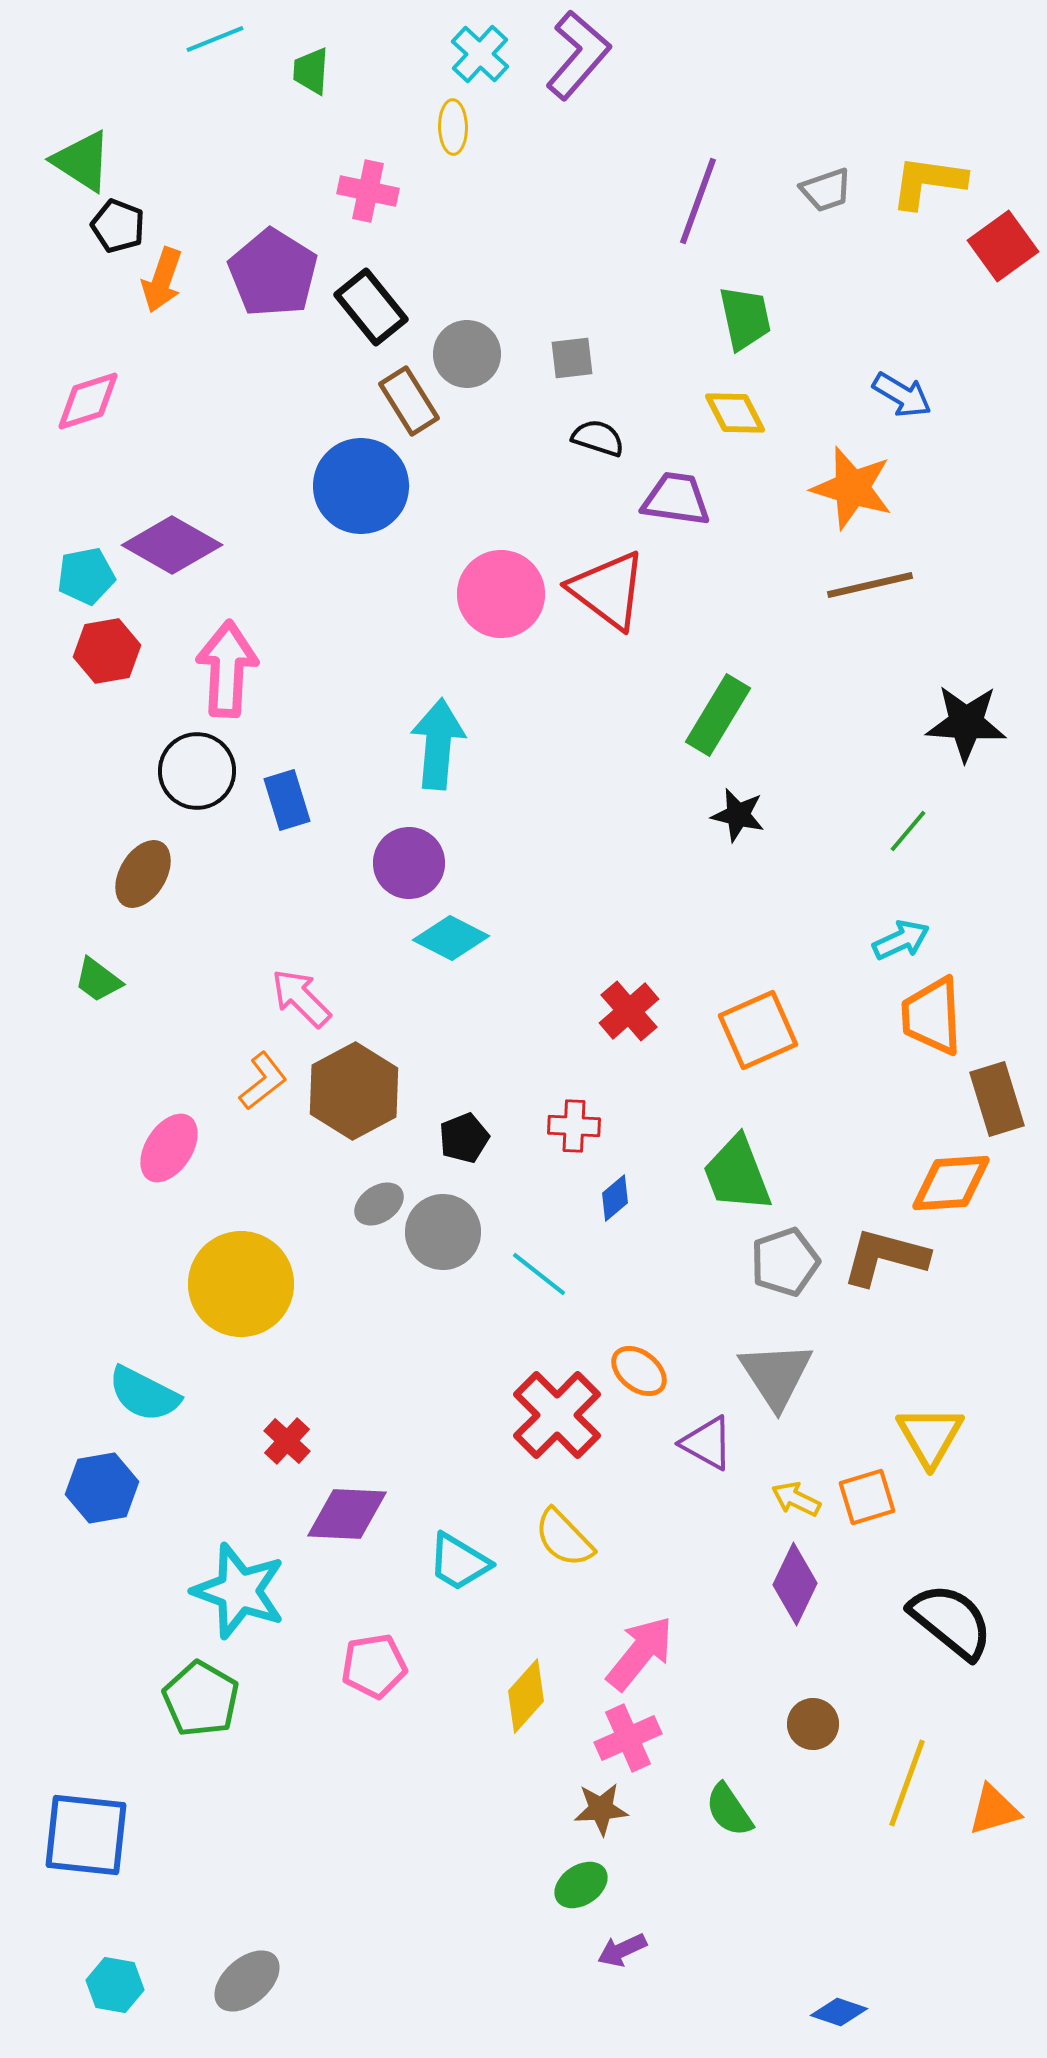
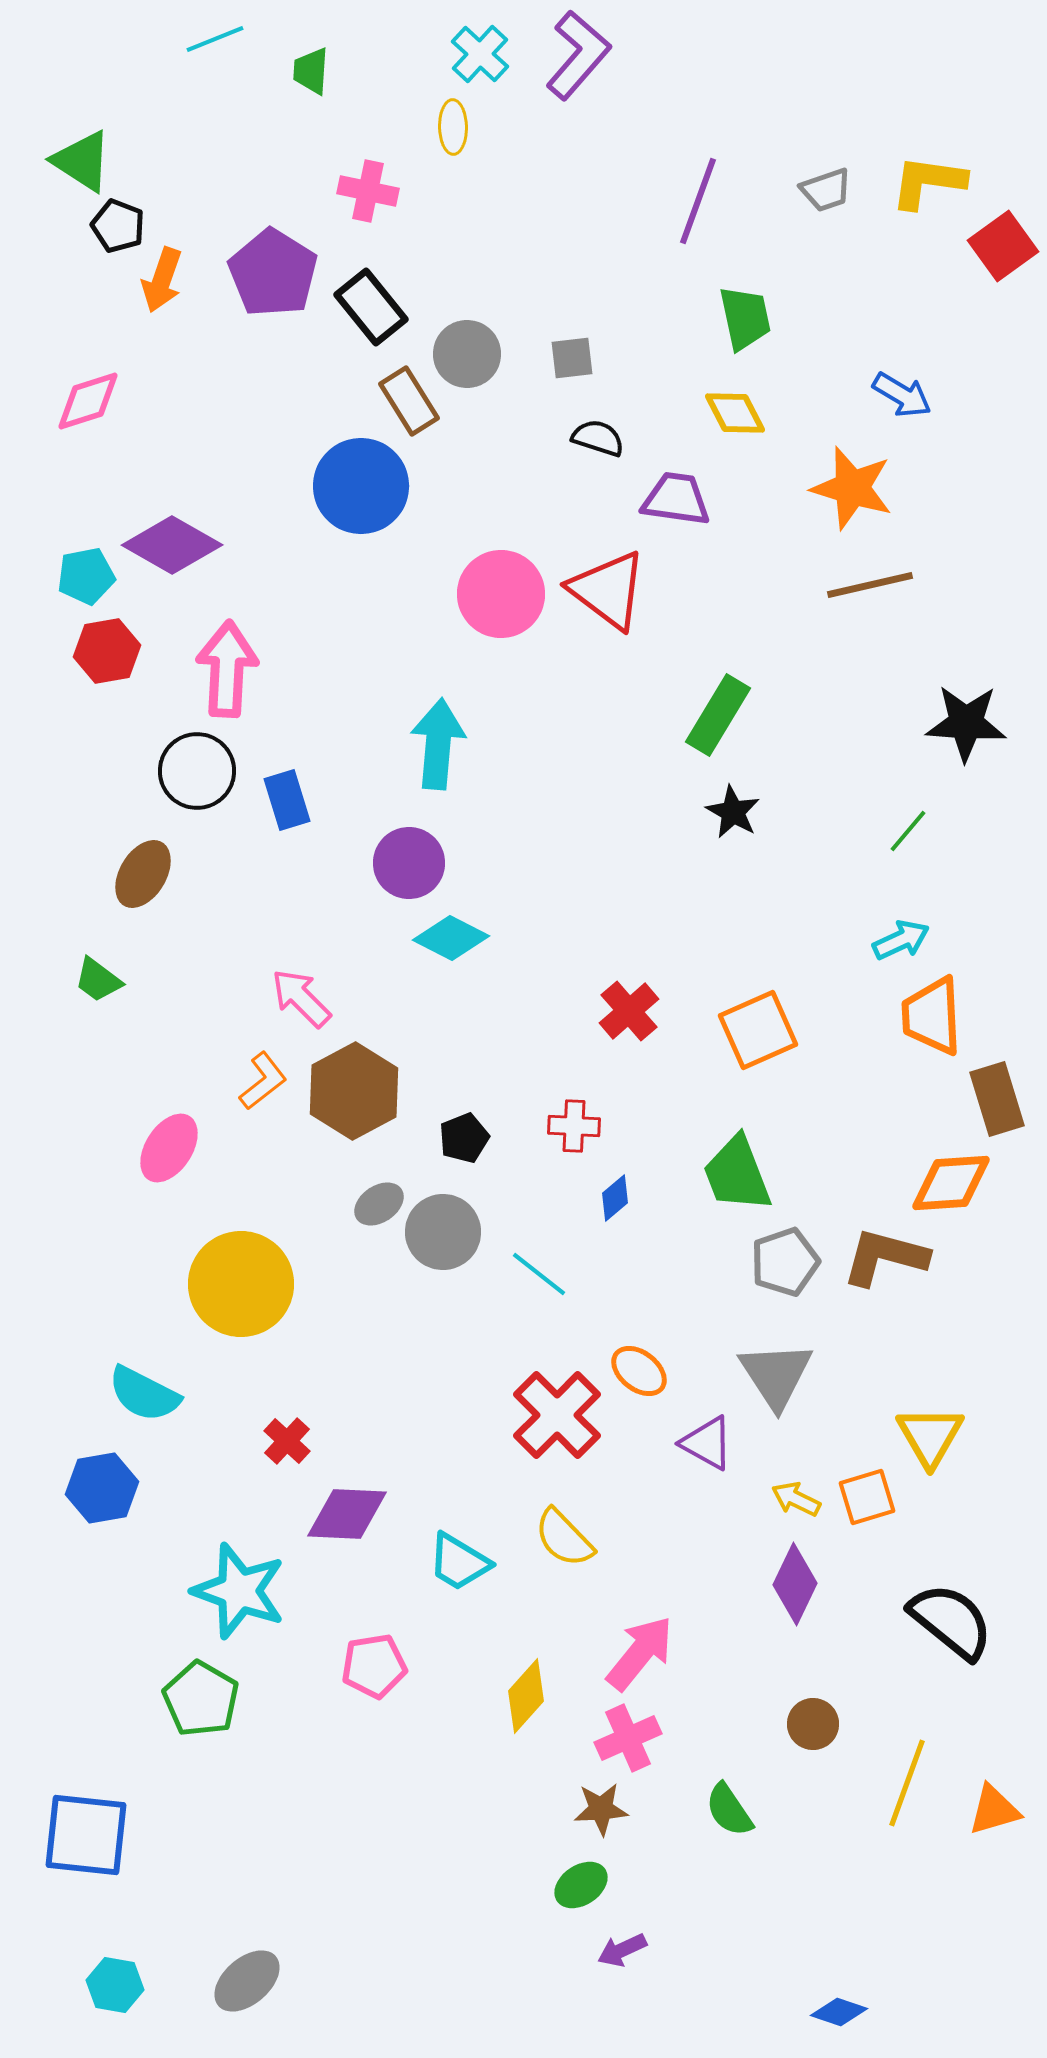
black star at (738, 815): moved 5 px left, 3 px up; rotated 16 degrees clockwise
